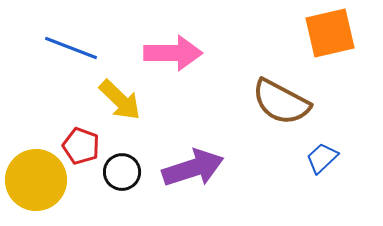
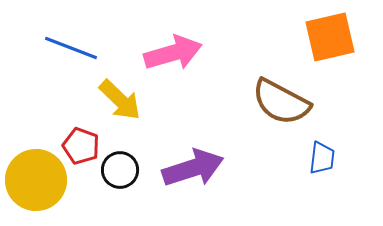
orange square: moved 4 px down
pink arrow: rotated 16 degrees counterclockwise
blue trapezoid: rotated 140 degrees clockwise
black circle: moved 2 px left, 2 px up
